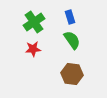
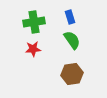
green cross: rotated 25 degrees clockwise
brown hexagon: rotated 15 degrees counterclockwise
